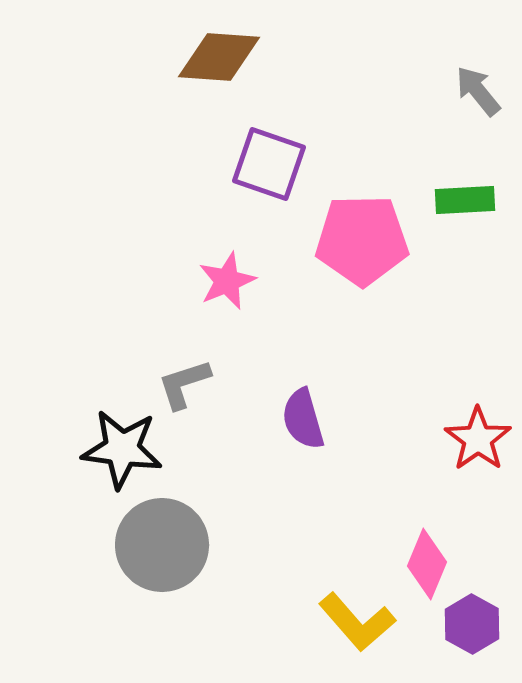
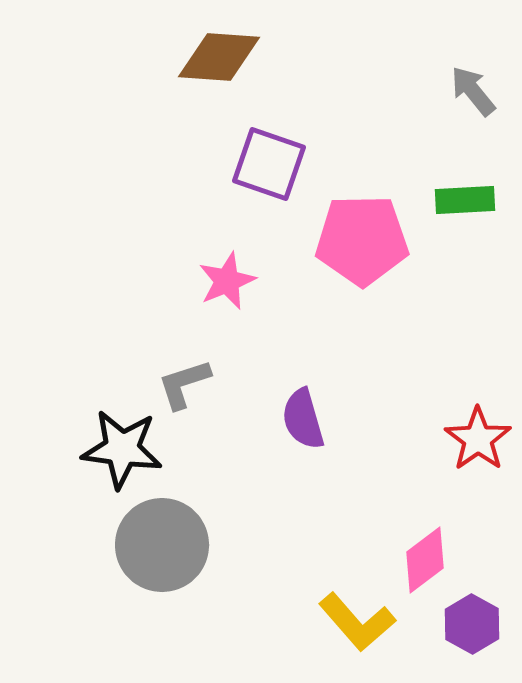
gray arrow: moved 5 px left
pink diamond: moved 2 px left, 4 px up; rotated 30 degrees clockwise
